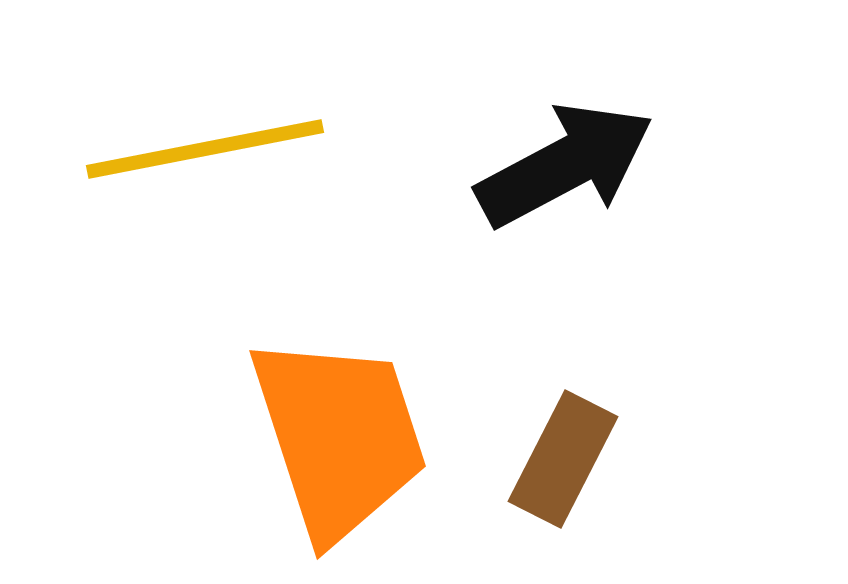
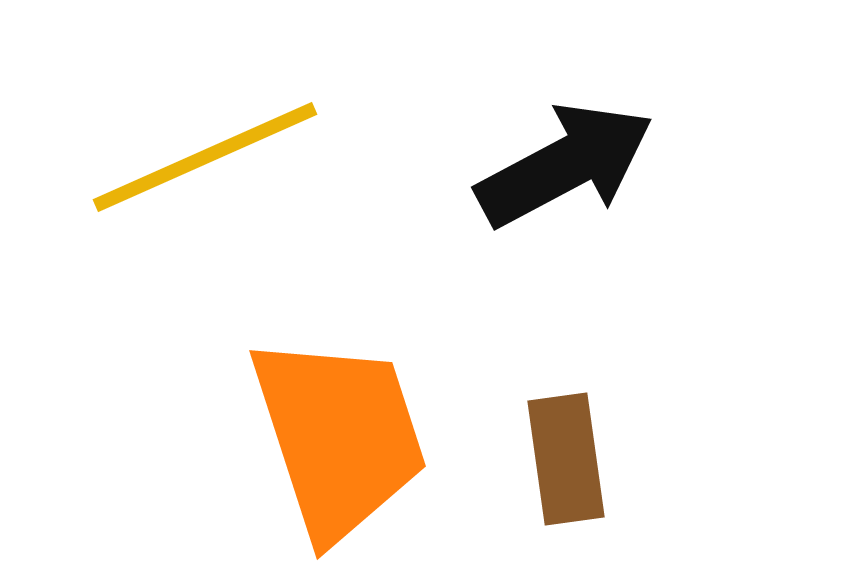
yellow line: moved 8 px down; rotated 13 degrees counterclockwise
brown rectangle: moved 3 px right; rotated 35 degrees counterclockwise
